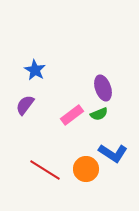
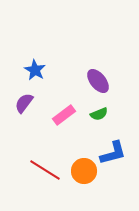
purple ellipse: moved 5 px left, 7 px up; rotated 20 degrees counterclockwise
purple semicircle: moved 1 px left, 2 px up
pink rectangle: moved 8 px left
blue L-shape: rotated 48 degrees counterclockwise
orange circle: moved 2 px left, 2 px down
